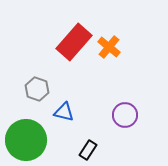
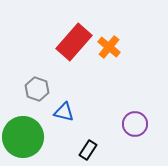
purple circle: moved 10 px right, 9 px down
green circle: moved 3 px left, 3 px up
